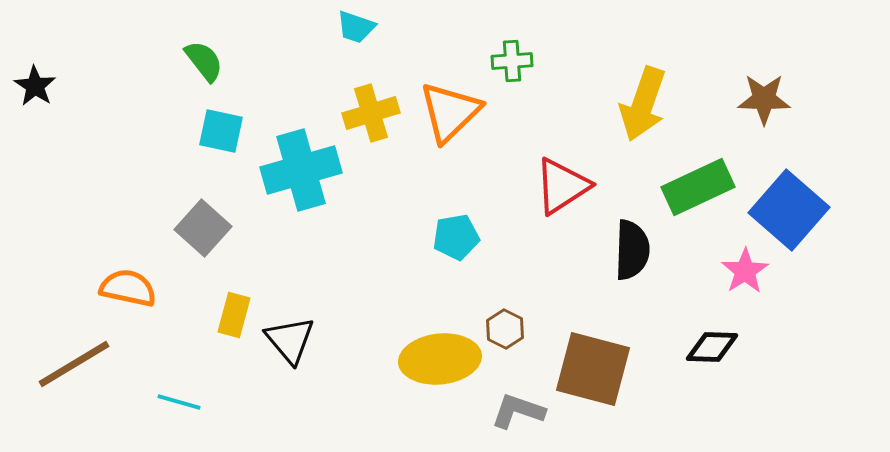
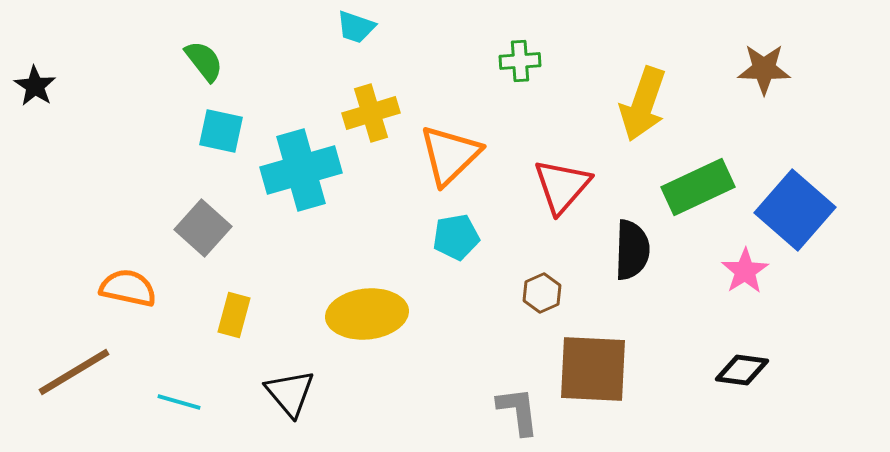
green cross: moved 8 px right
brown star: moved 30 px up
orange triangle: moved 43 px down
red triangle: rotated 16 degrees counterclockwise
blue square: moved 6 px right
brown hexagon: moved 37 px right, 36 px up; rotated 9 degrees clockwise
black triangle: moved 53 px down
black diamond: moved 30 px right, 23 px down; rotated 6 degrees clockwise
yellow ellipse: moved 73 px left, 45 px up
brown line: moved 8 px down
brown square: rotated 12 degrees counterclockwise
gray L-shape: rotated 64 degrees clockwise
